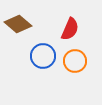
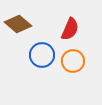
blue circle: moved 1 px left, 1 px up
orange circle: moved 2 px left
